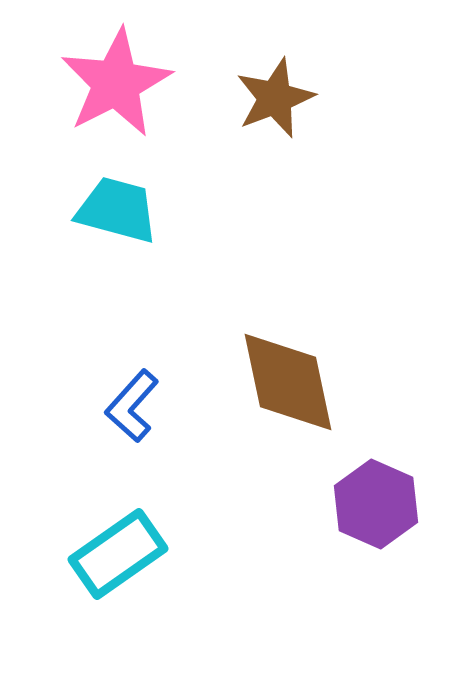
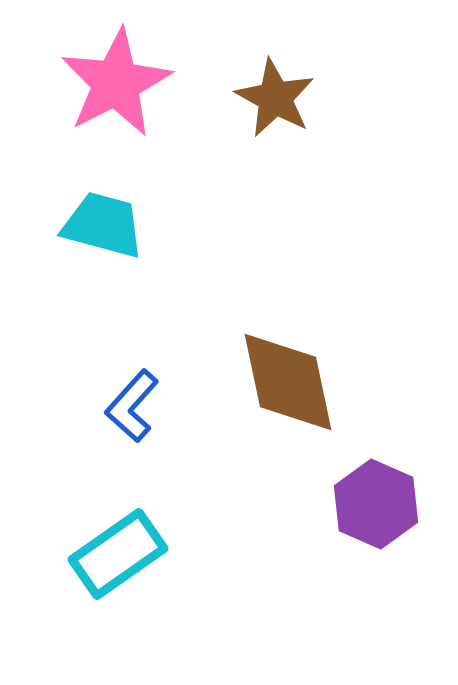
brown star: rotated 22 degrees counterclockwise
cyan trapezoid: moved 14 px left, 15 px down
